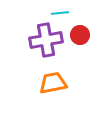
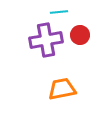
cyan line: moved 1 px left, 1 px up
orange trapezoid: moved 9 px right, 6 px down
